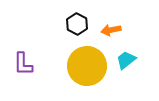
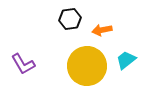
black hexagon: moved 7 px left, 5 px up; rotated 25 degrees clockwise
orange arrow: moved 9 px left
purple L-shape: rotated 30 degrees counterclockwise
